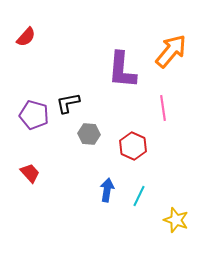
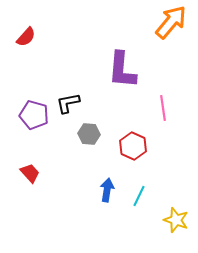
orange arrow: moved 29 px up
